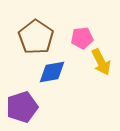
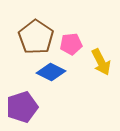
pink pentagon: moved 11 px left, 6 px down
blue diamond: moved 1 px left; rotated 36 degrees clockwise
